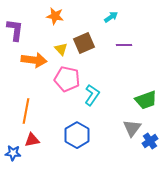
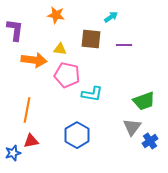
orange star: moved 1 px right, 1 px up
brown square: moved 7 px right, 4 px up; rotated 30 degrees clockwise
yellow triangle: moved 1 px left; rotated 40 degrees counterclockwise
pink pentagon: moved 4 px up
cyan L-shape: moved 1 px up; rotated 65 degrees clockwise
green trapezoid: moved 2 px left, 1 px down
orange line: moved 1 px right, 1 px up
gray triangle: moved 1 px up
red triangle: moved 1 px left, 1 px down
blue star: rotated 21 degrees counterclockwise
